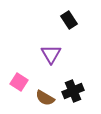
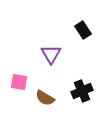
black rectangle: moved 14 px right, 10 px down
pink square: rotated 24 degrees counterclockwise
black cross: moved 9 px right
